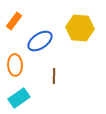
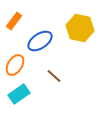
yellow hexagon: rotated 8 degrees clockwise
orange ellipse: rotated 35 degrees clockwise
brown line: rotated 49 degrees counterclockwise
cyan rectangle: moved 4 px up
